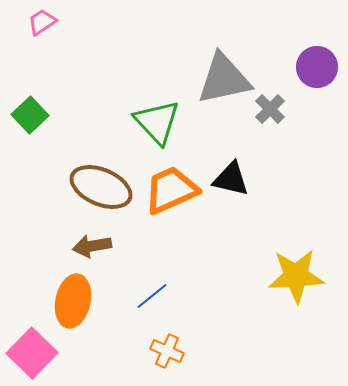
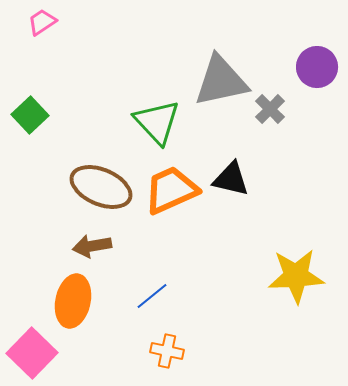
gray triangle: moved 3 px left, 2 px down
orange cross: rotated 12 degrees counterclockwise
